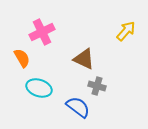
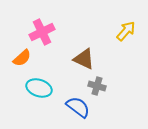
orange semicircle: rotated 78 degrees clockwise
